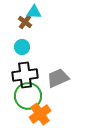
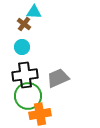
brown cross: moved 1 px left, 2 px down
orange cross: rotated 25 degrees clockwise
